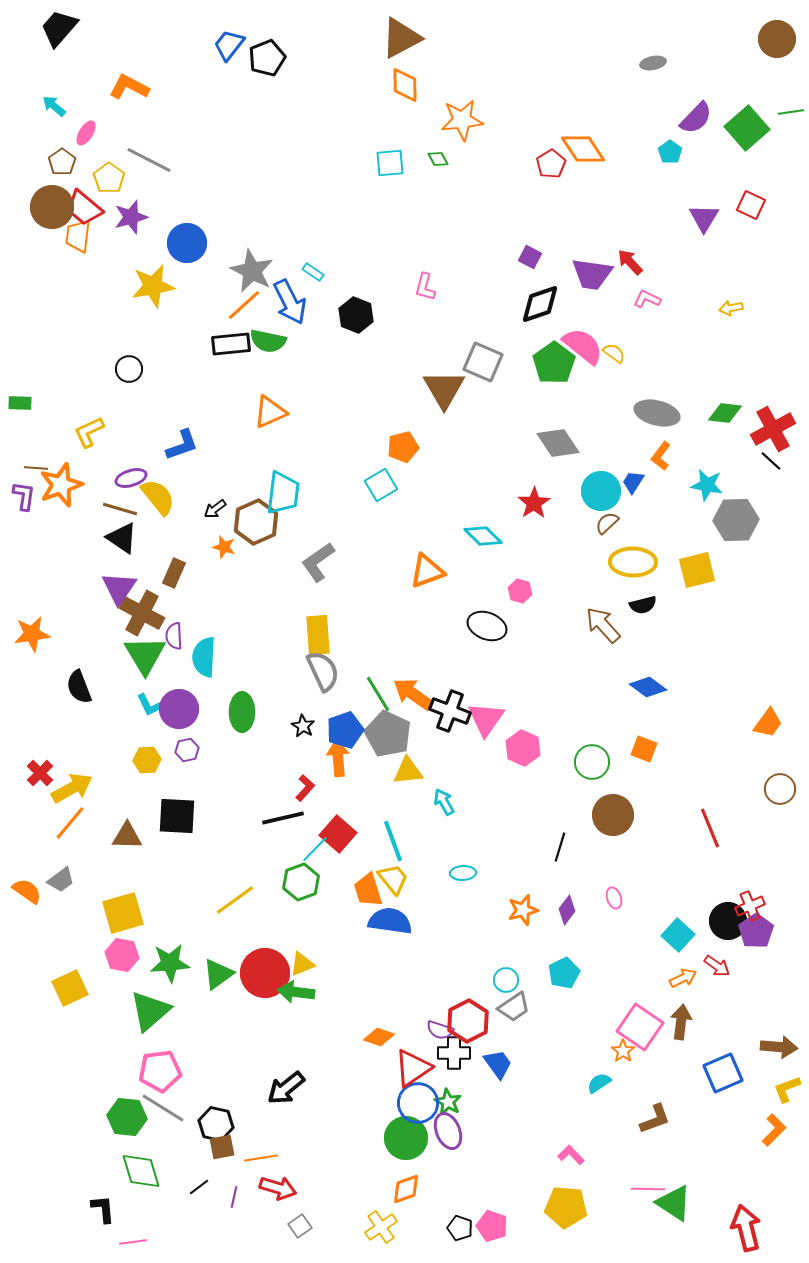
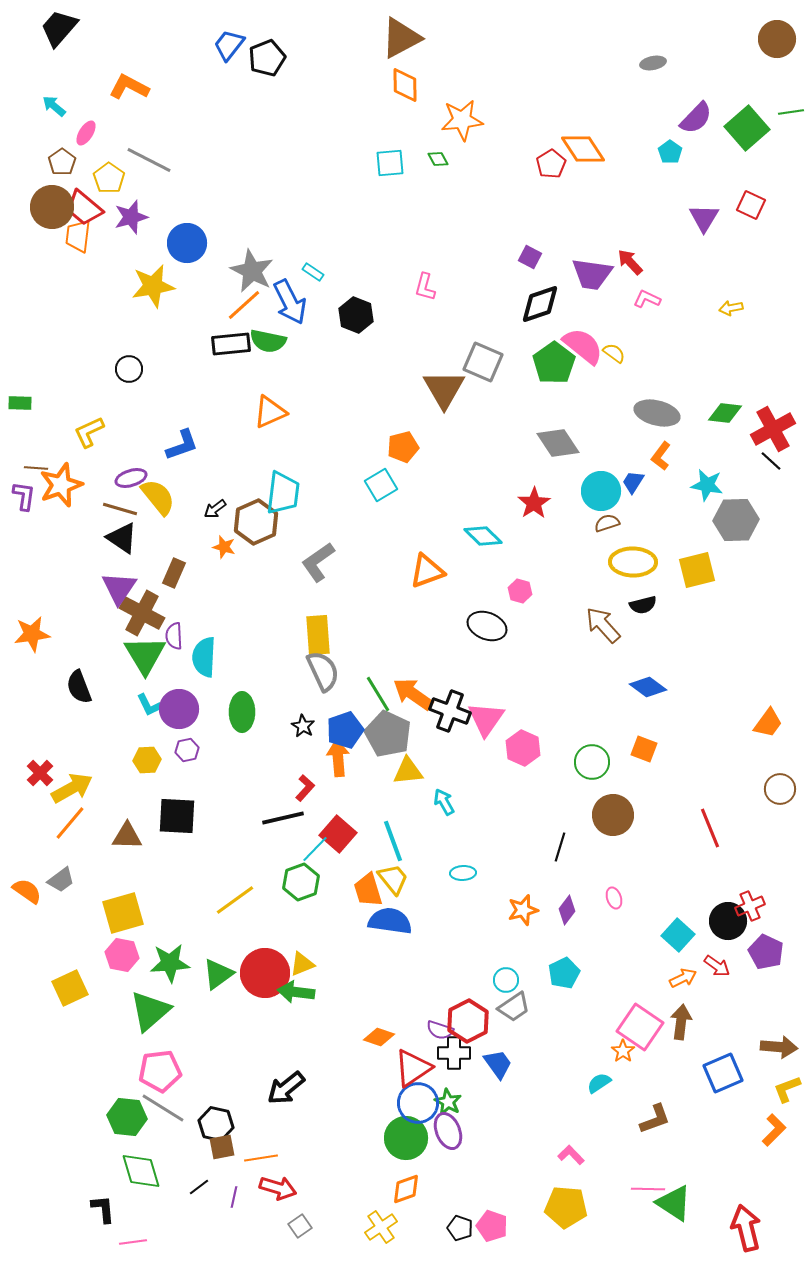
brown semicircle at (607, 523): rotated 25 degrees clockwise
purple pentagon at (756, 931): moved 10 px right, 21 px down; rotated 12 degrees counterclockwise
